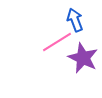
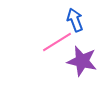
purple star: moved 1 px left, 3 px down; rotated 12 degrees counterclockwise
